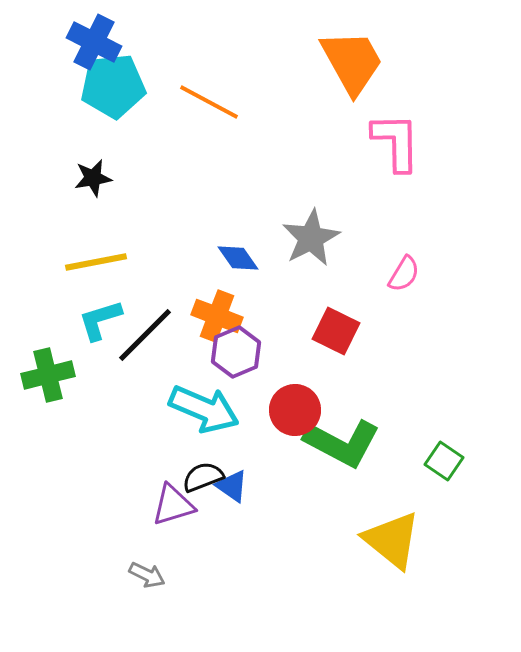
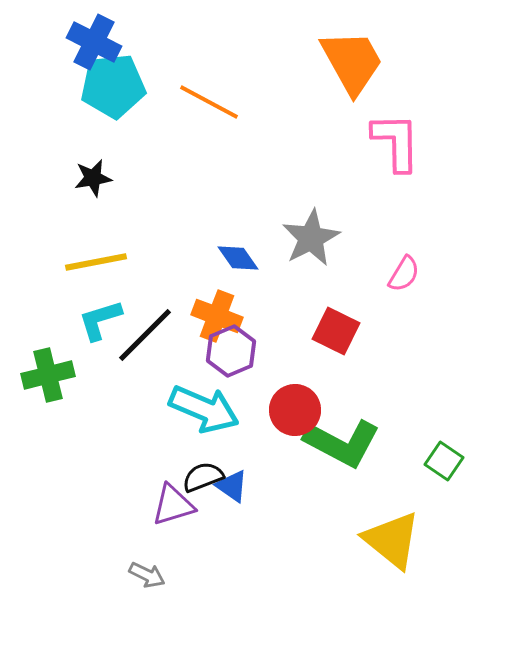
purple hexagon: moved 5 px left, 1 px up
